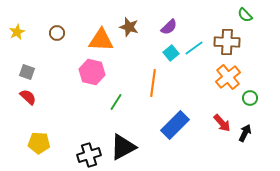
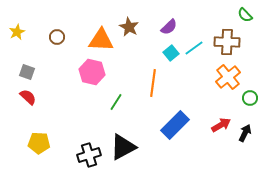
brown star: rotated 12 degrees clockwise
brown circle: moved 4 px down
red arrow: moved 1 px left, 2 px down; rotated 78 degrees counterclockwise
